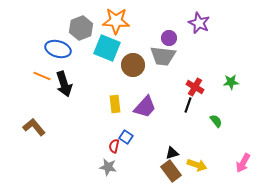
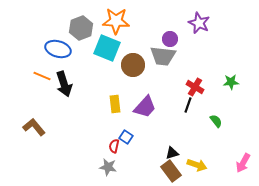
purple circle: moved 1 px right, 1 px down
